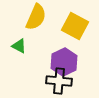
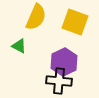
yellow square: moved 4 px up; rotated 8 degrees counterclockwise
